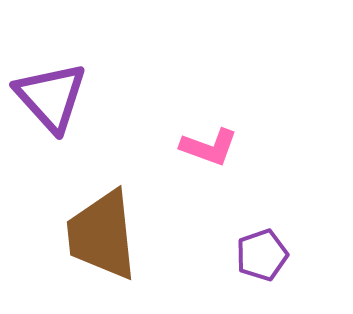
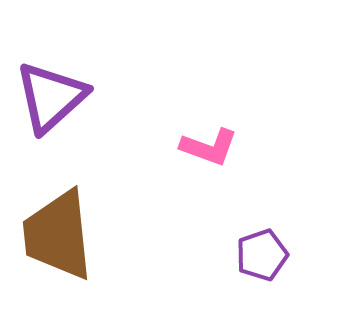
purple triangle: rotated 30 degrees clockwise
brown trapezoid: moved 44 px left
